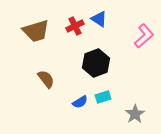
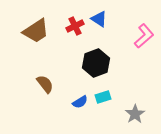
brown trapezoid: rotated 16 degrees counterclockwise
brown semicircle: moved 1 px left, 5 px down
